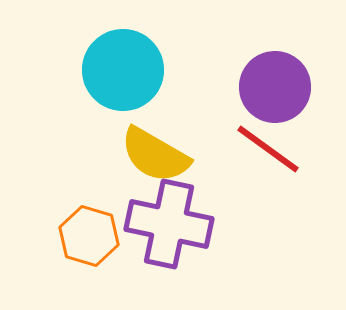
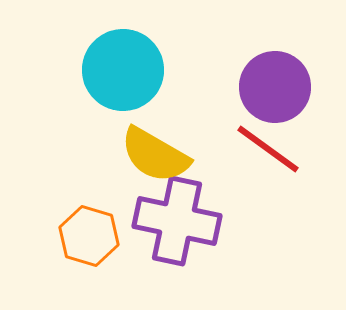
purple cross: moved 8 px right, 3 px up
